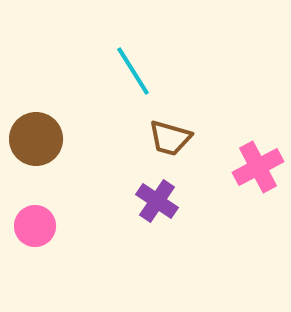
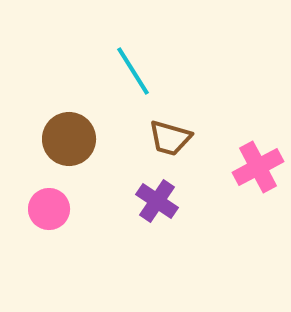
brown circle: moved 33 px right
pink circle: moved 14 px right, 17 px up
